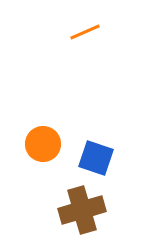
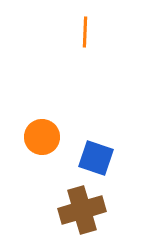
orange line: rotated 64 degrees counterclockwise
orange circle: moved 1 px left, 7 px up
